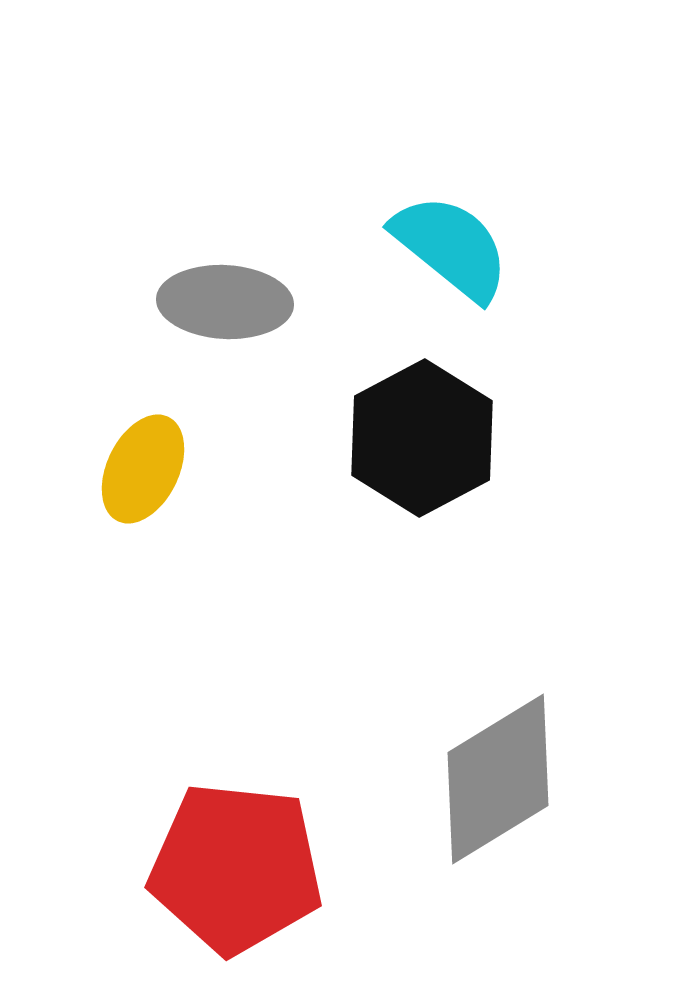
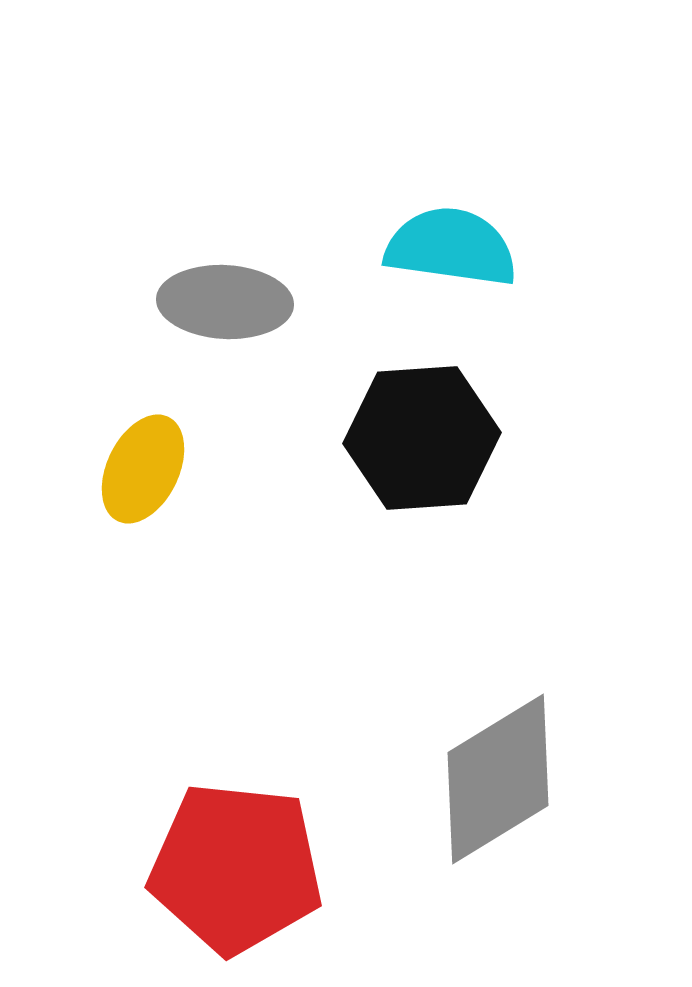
cyan semicircle: rotated 31 degrees counterclockwise
black hexagon: rotated 24 degrees clockwise
